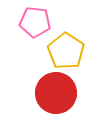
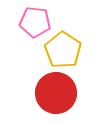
yellow pentagon: moved 3 px left, 1 px up
